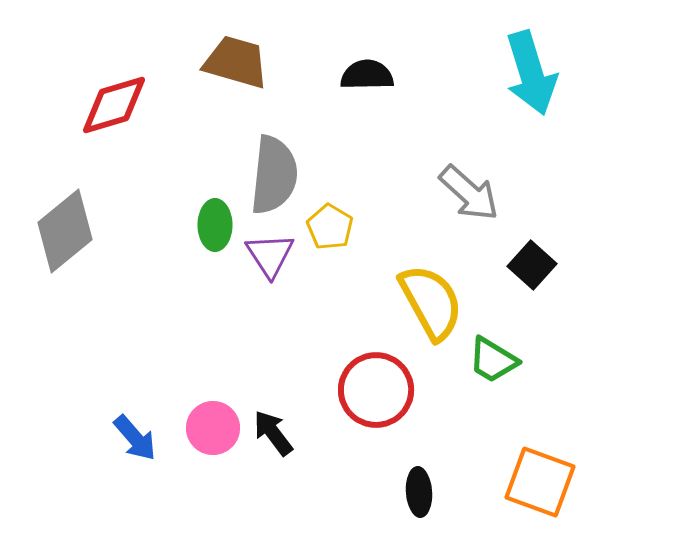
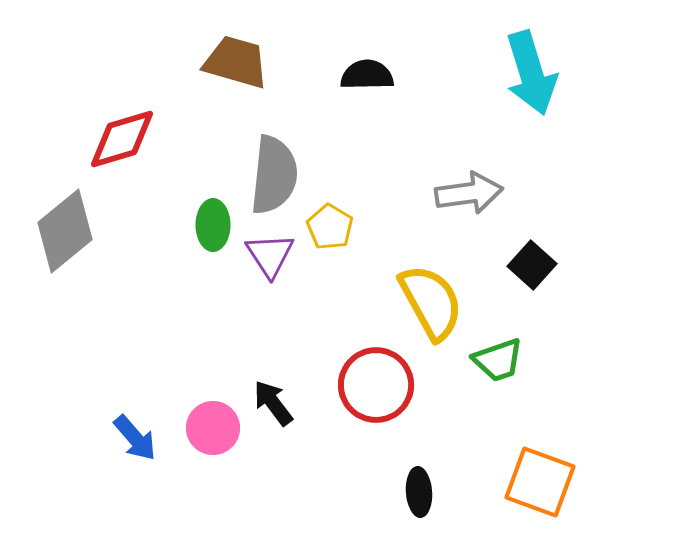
red diamond: moved 8 px right, 34 px down
gray arrow: rotated 50 degrees counterclockwise
green ellipse: moved 2 px left
green trapezoid: moved 5 px right; rotated 50 degrees counterclockwise
red circle: moved 5 px up
black arrow: moved 30 px up
